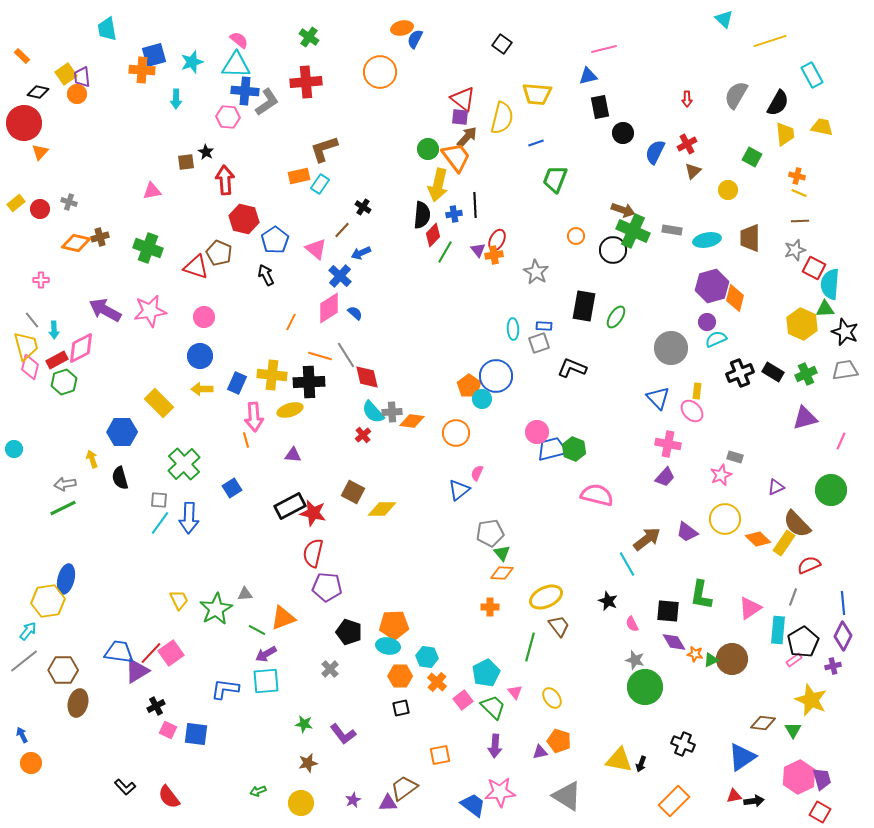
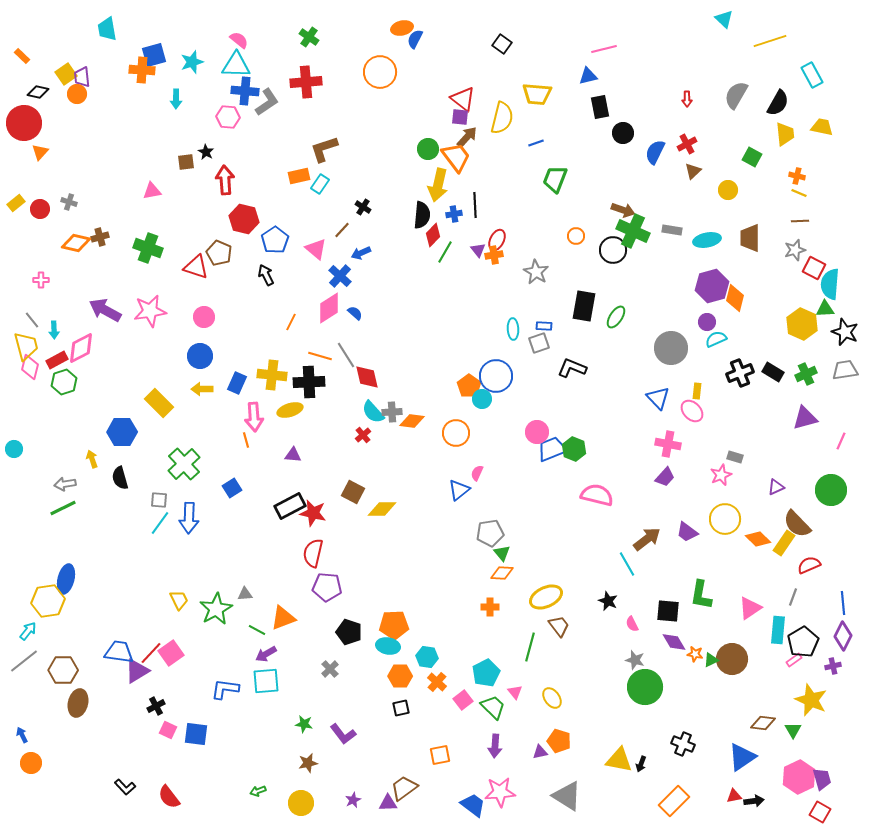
blue trapezoid at (552, 449): rotated 8 degrees counterclockwise
